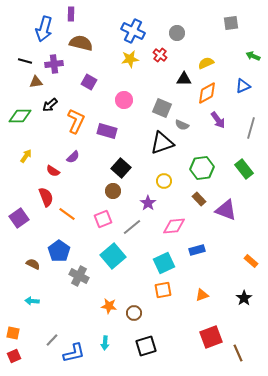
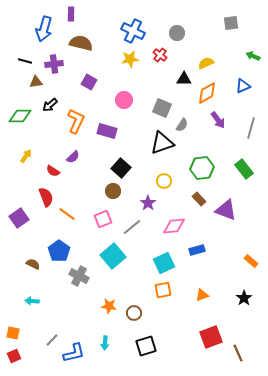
gray semicircle at (182, 125): rotated 80 degrees counterclockwise
